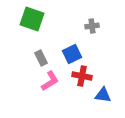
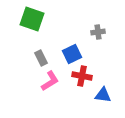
gray cross: moved 6 px right, 6 px down
